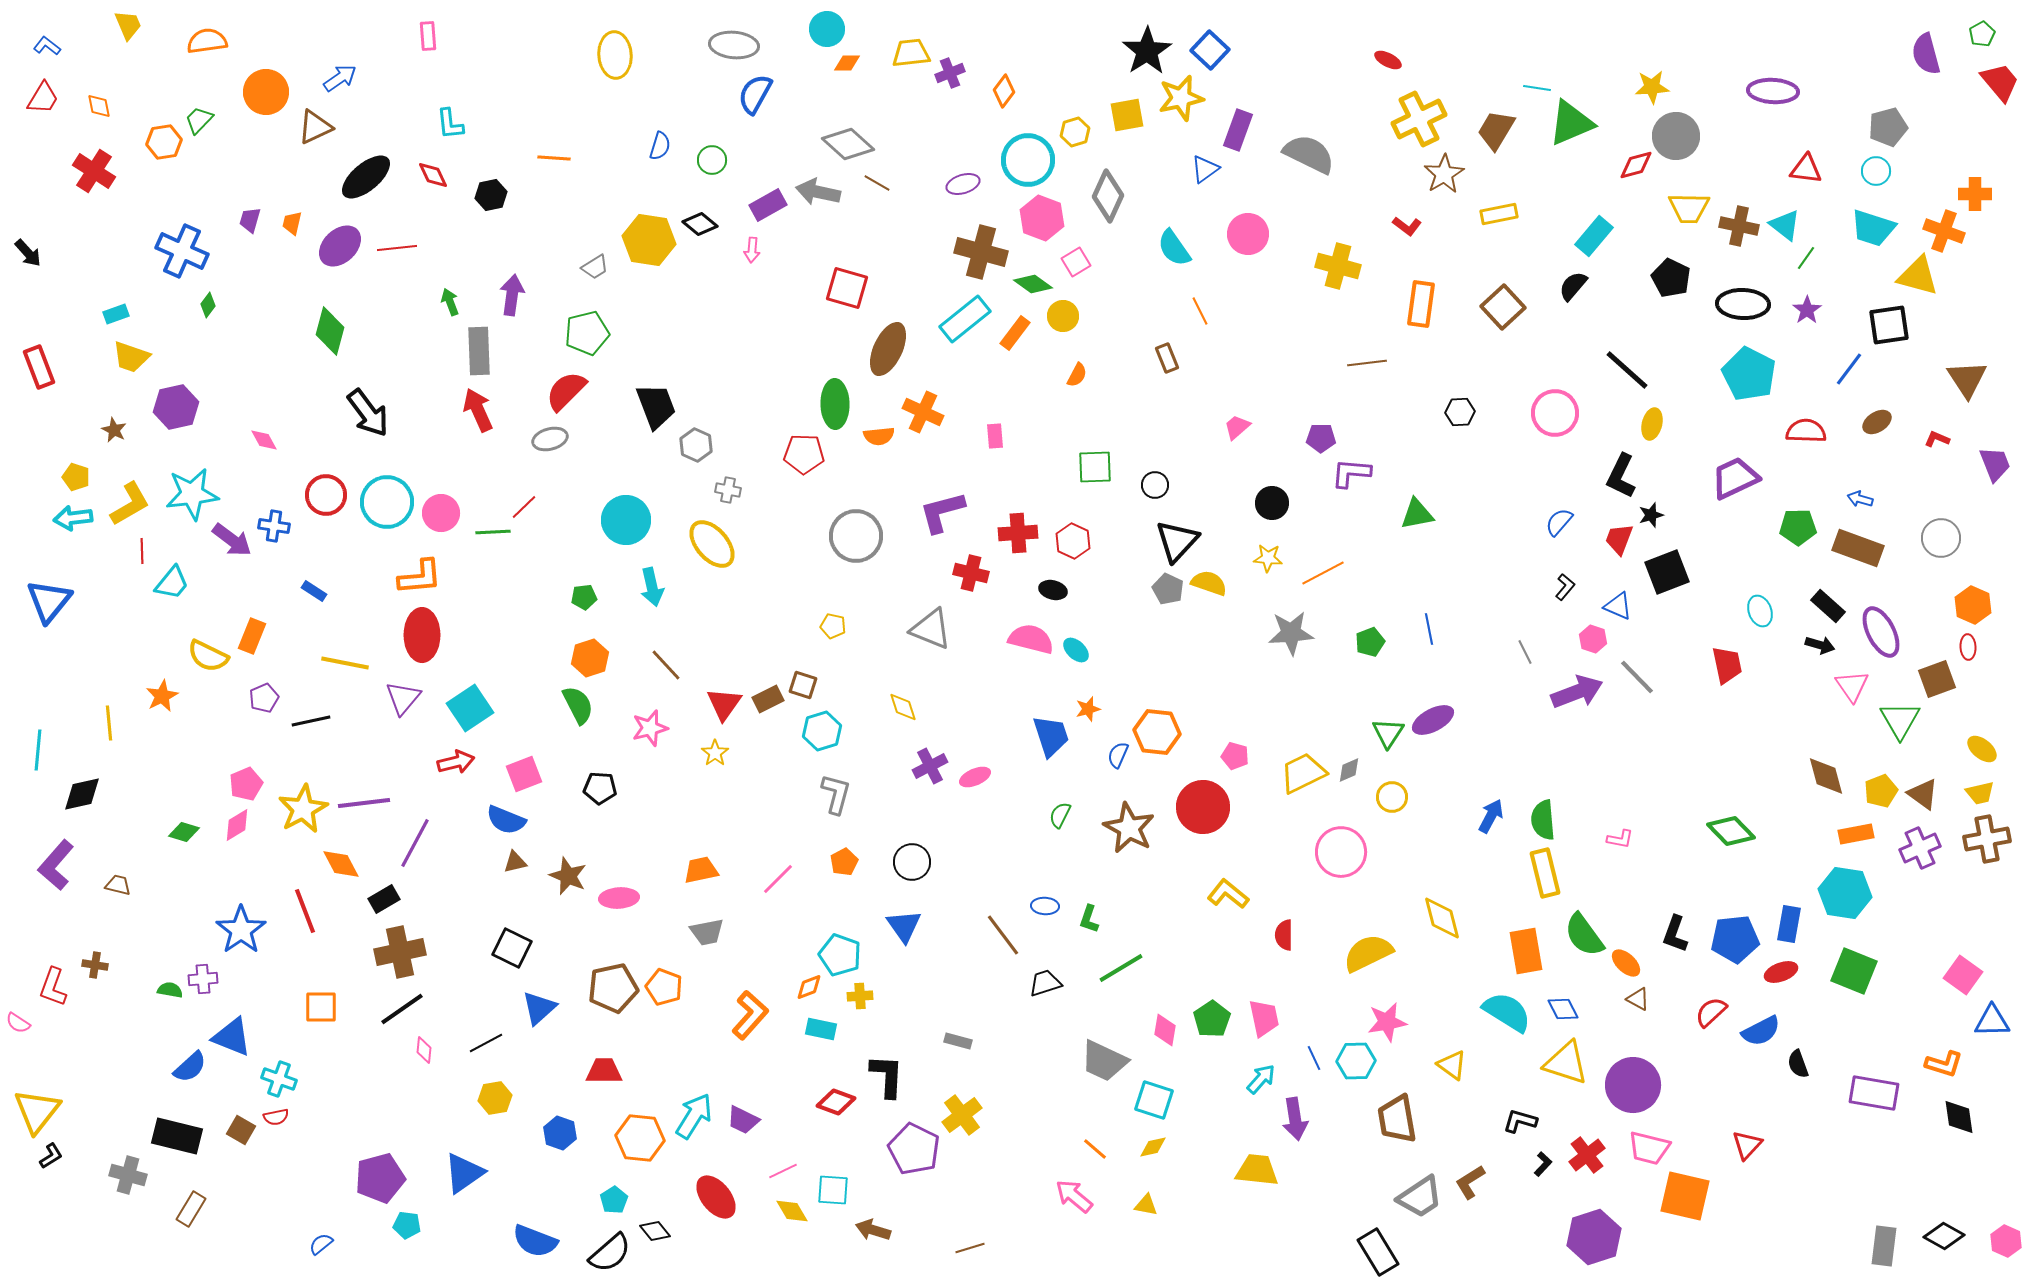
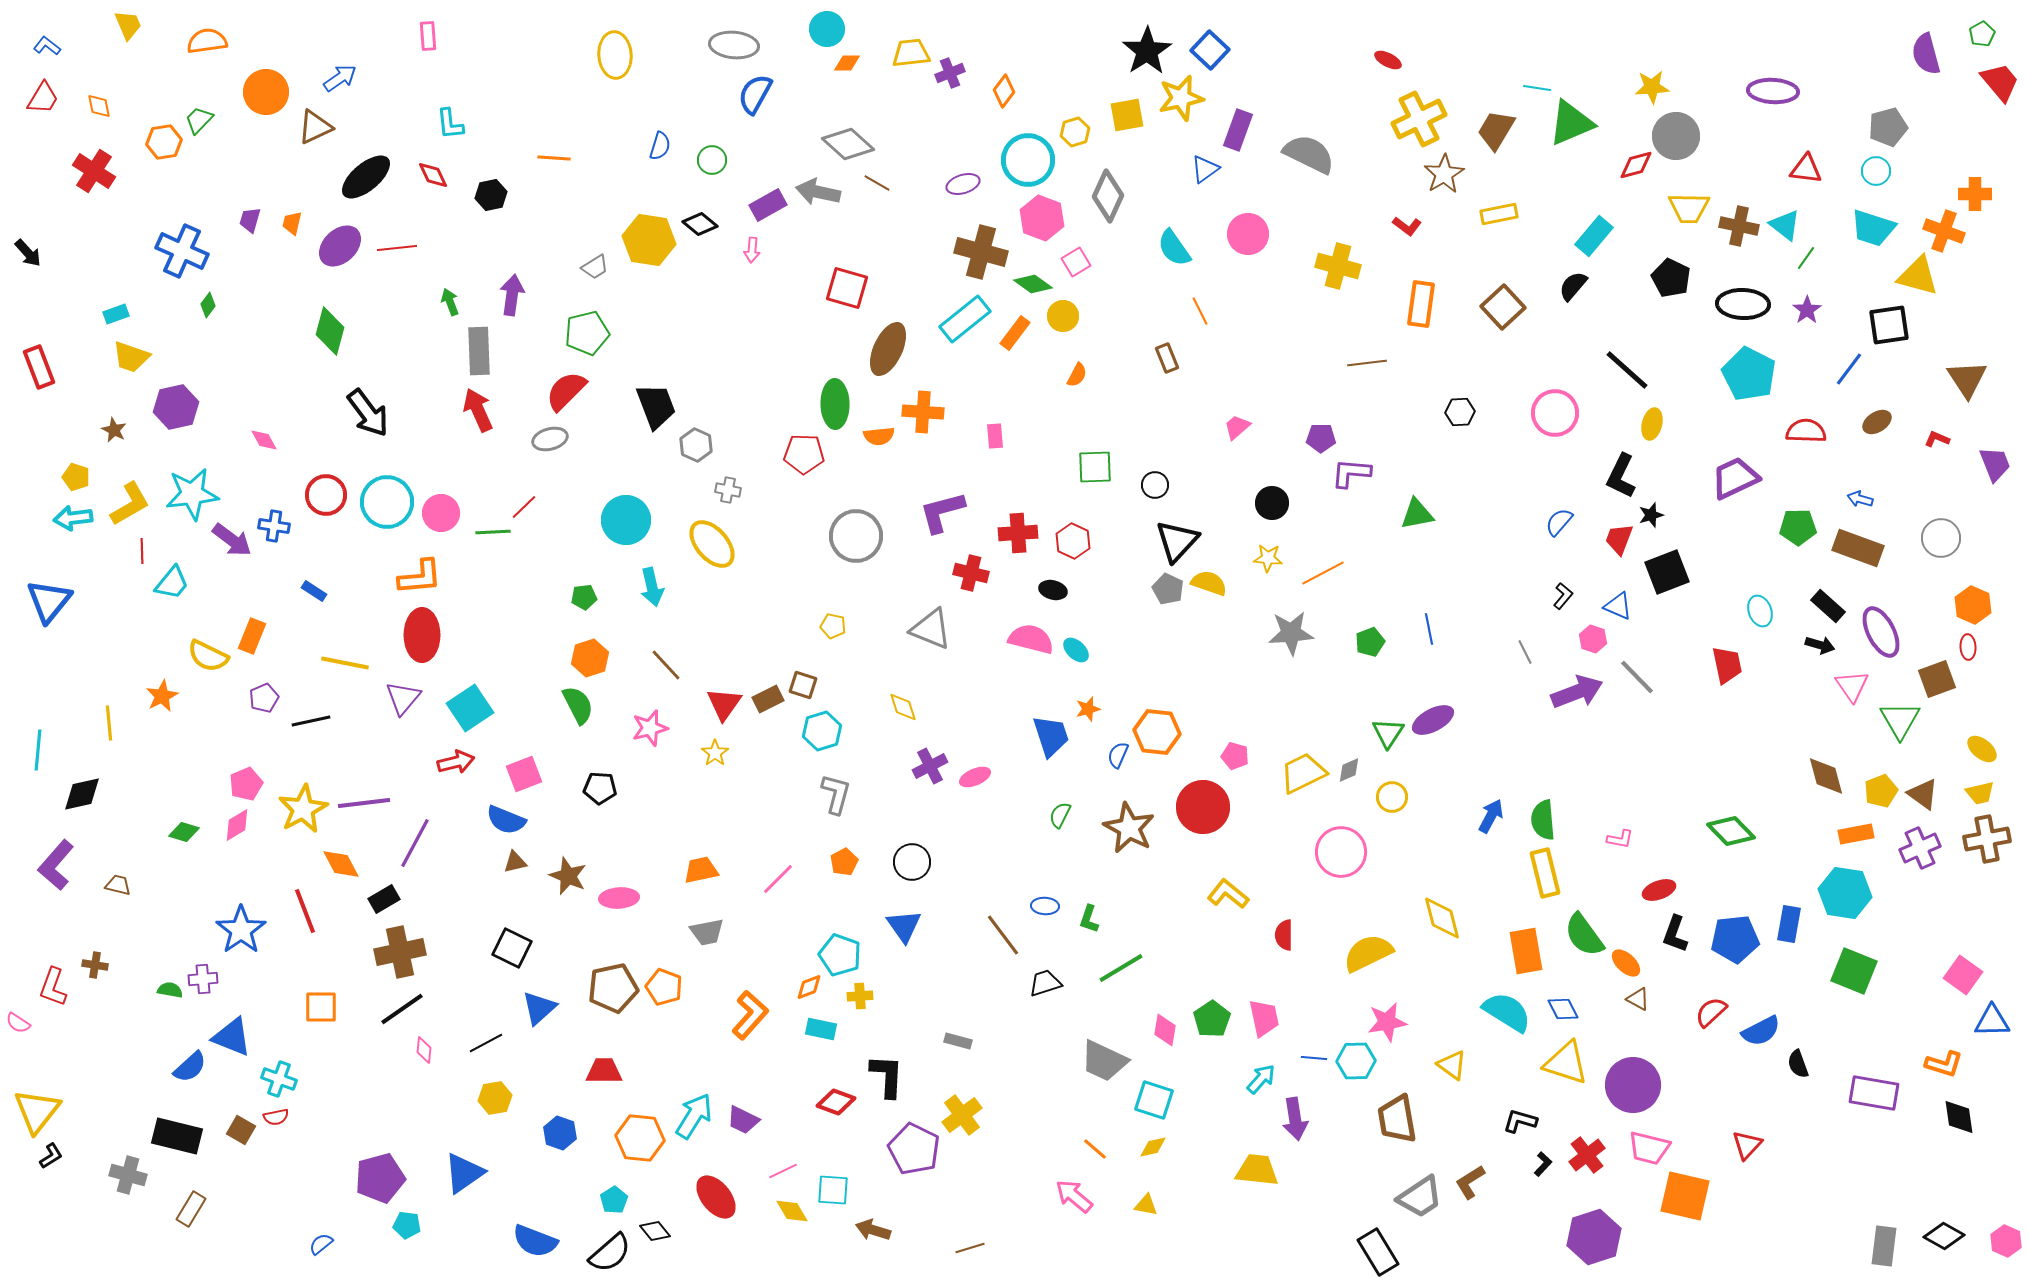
orange cross at (923, 412): rotated 21 degrees counterclockwise
black L-shape at (1565, 587): moved 2 px left, 9 px down
red ellipse at (1781, 972): moved 122 px left, 82 px up
blue line at (1314, 1058): rotated 60 degrees counterclockwise
